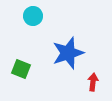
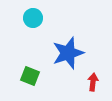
cyan circle: moved 2 px down
green square: moved 9 px right, 7 px down
